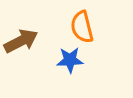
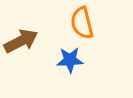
orange semicircle: moved 4 px up
